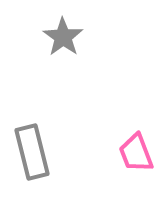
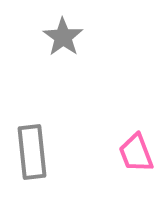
gray rectangle: rotated 8 degrees clockwise
